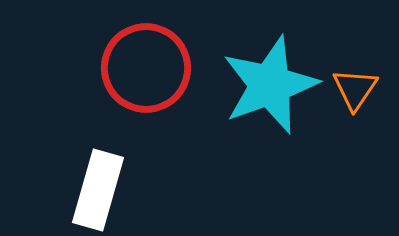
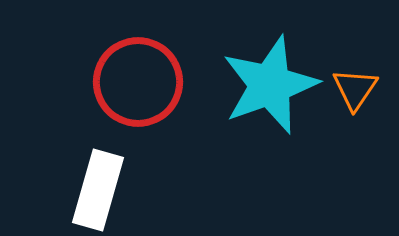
red circle: moved 8 px left, 14 px down
